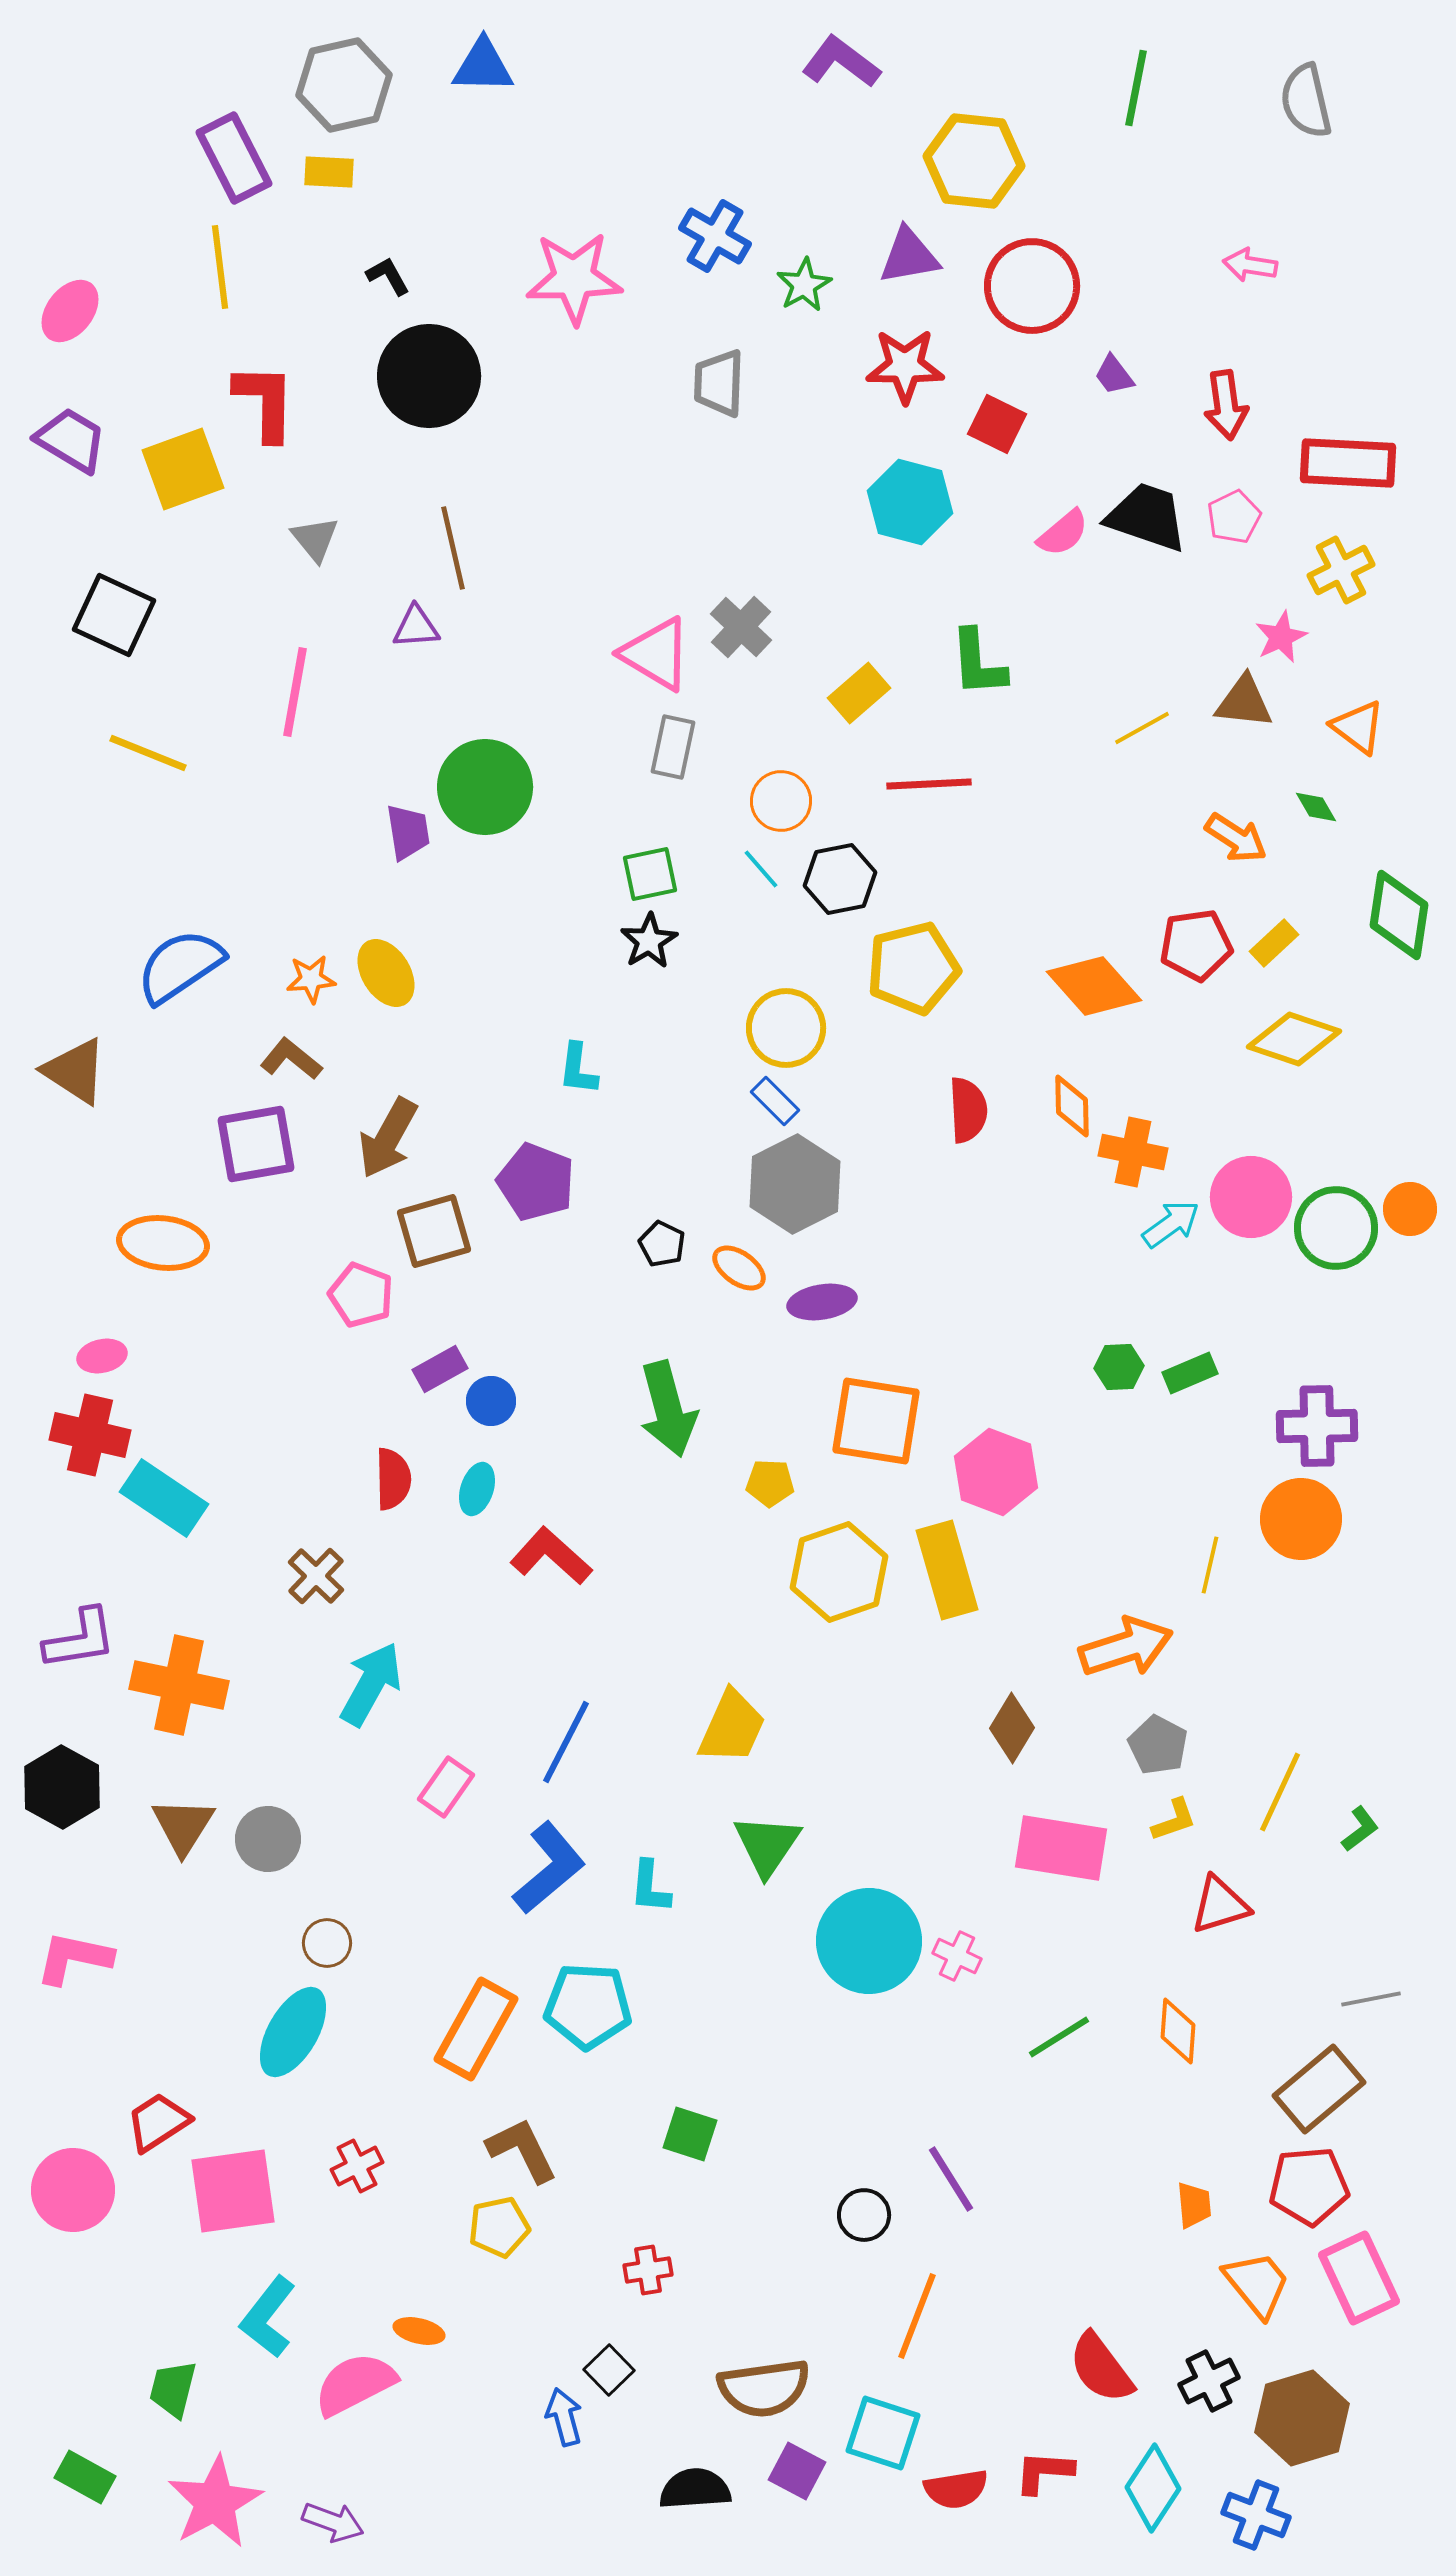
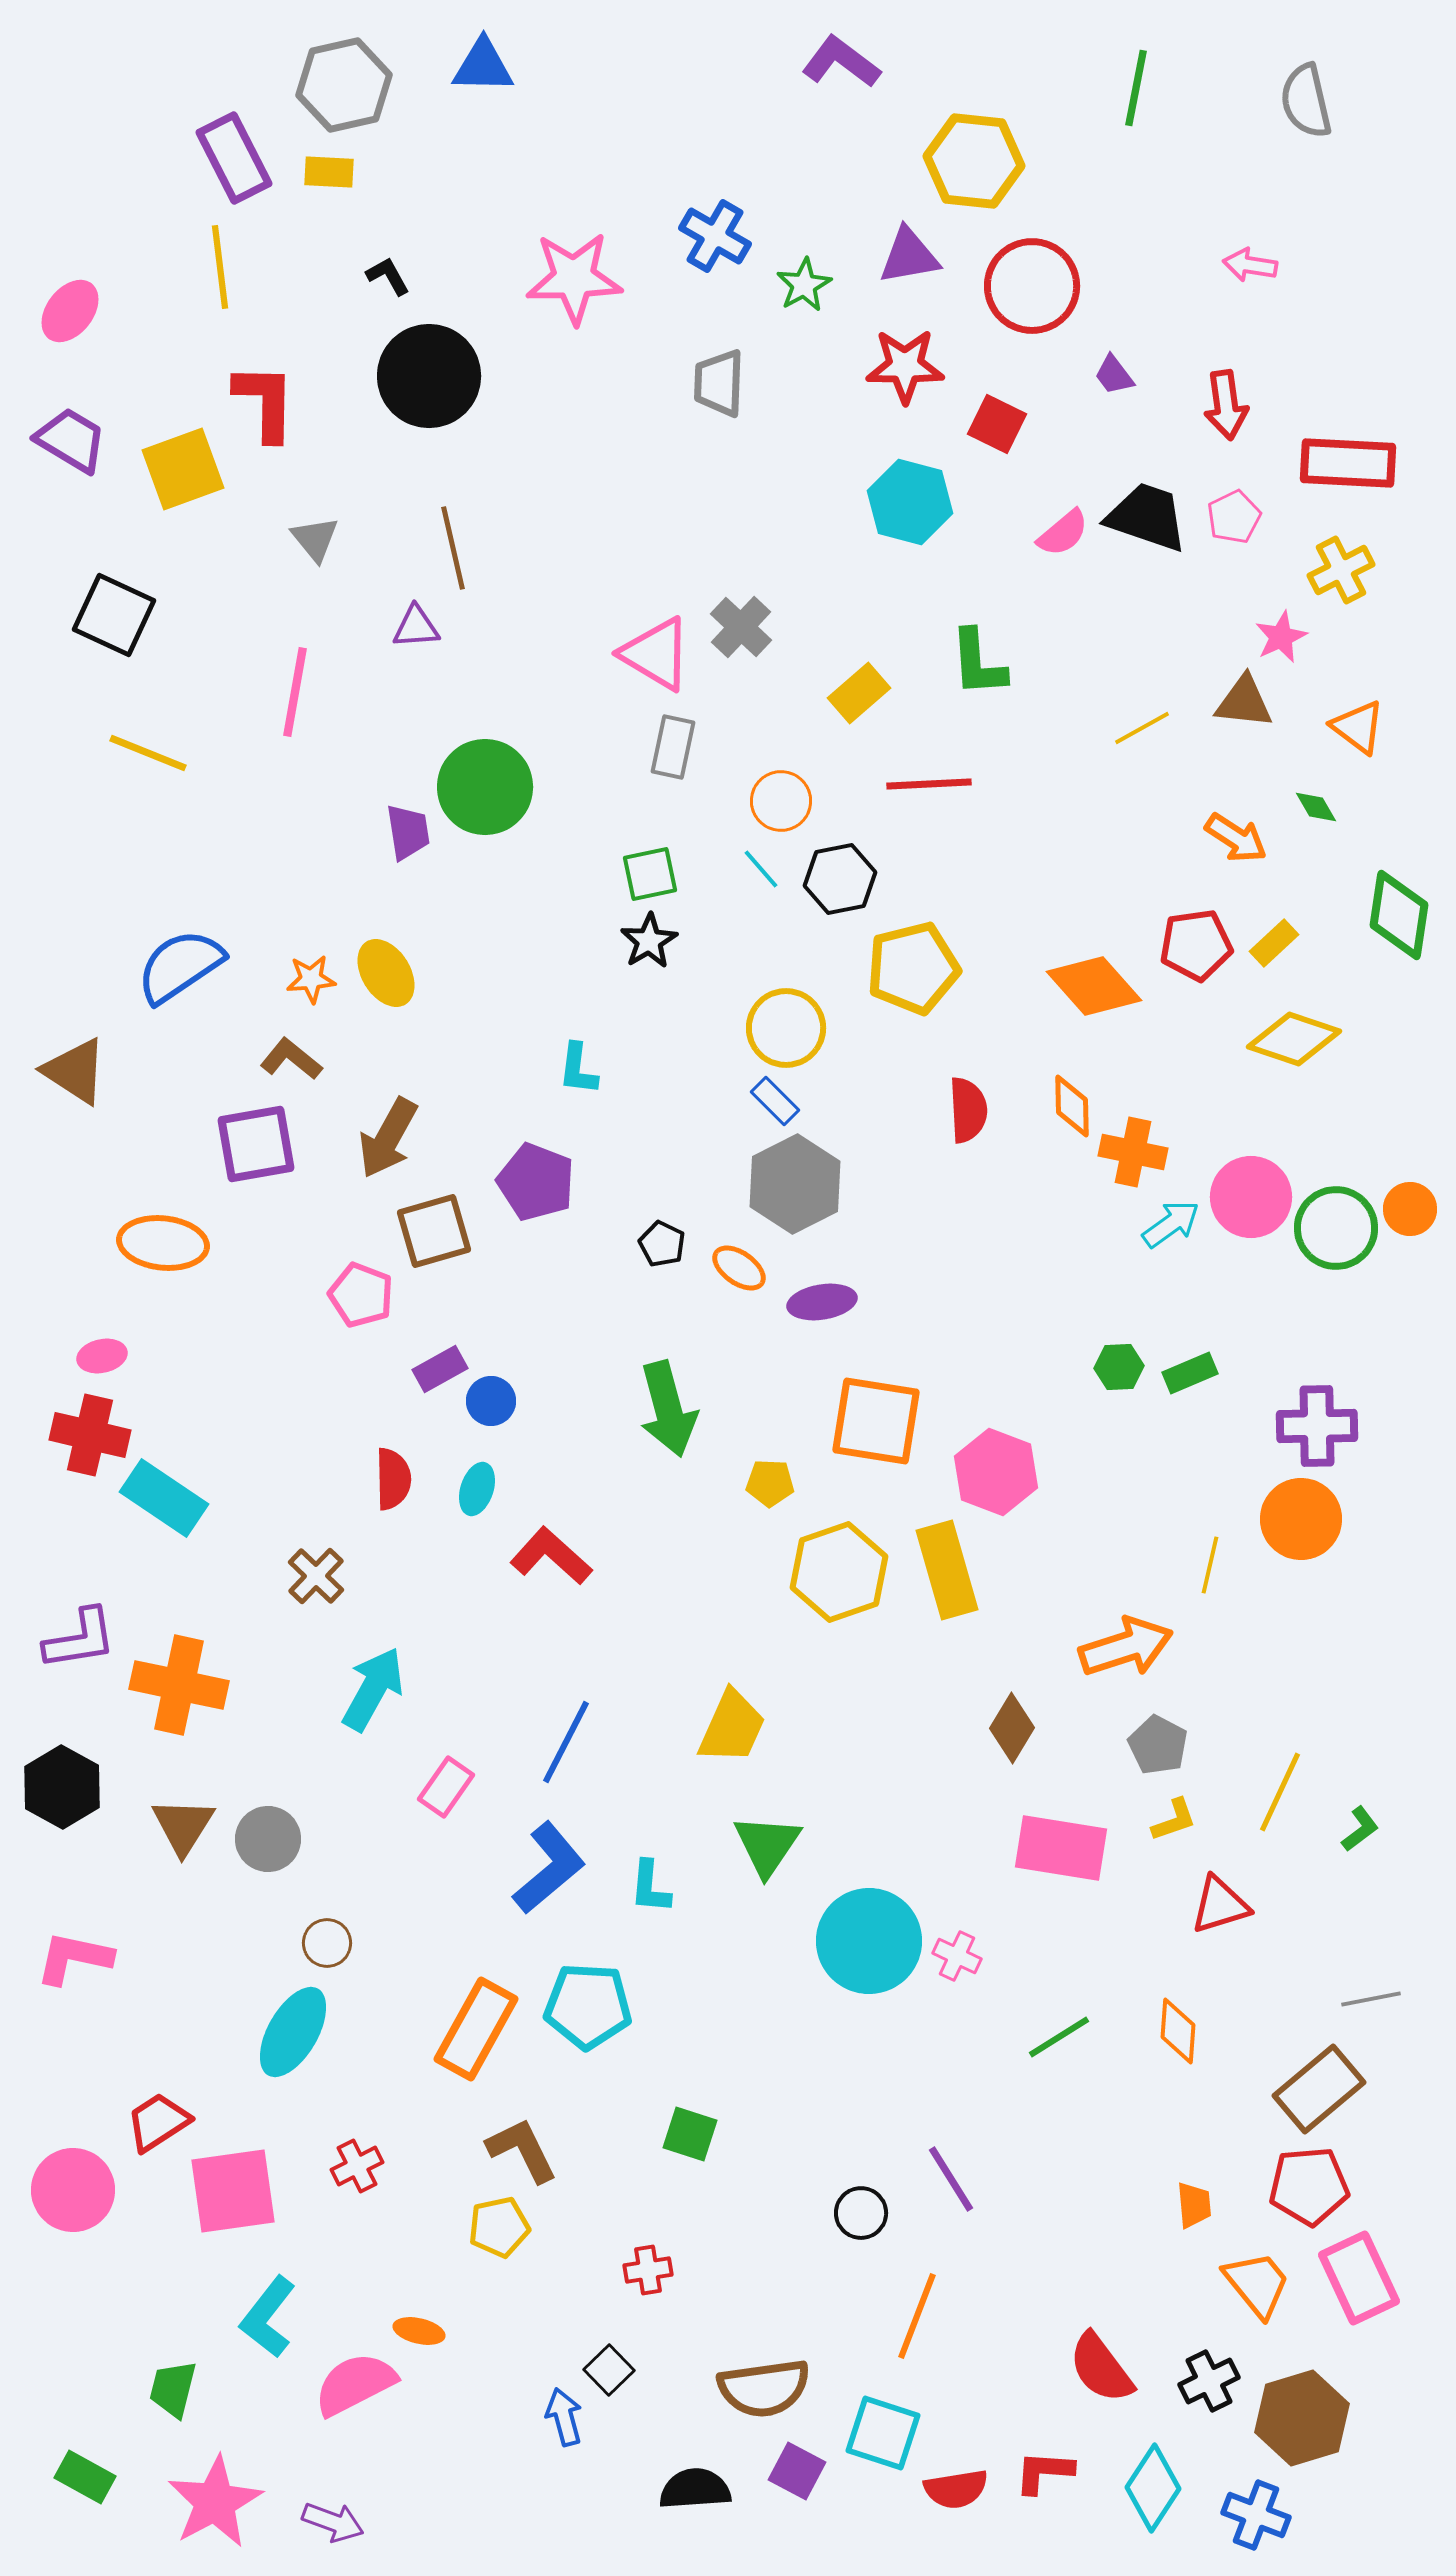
cyan arrow at (371, 1684): moved 2 px right, 5 px down
black circle at (864, 2215): moved 3 px left, 2 px up
